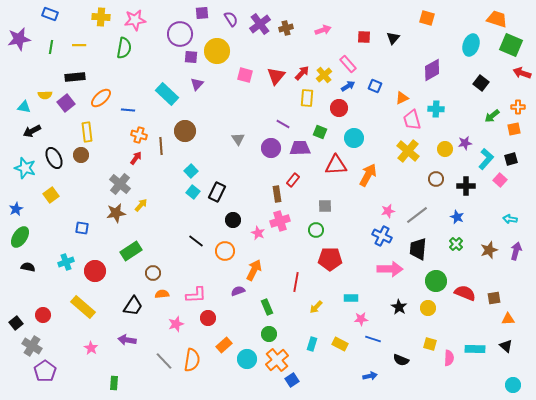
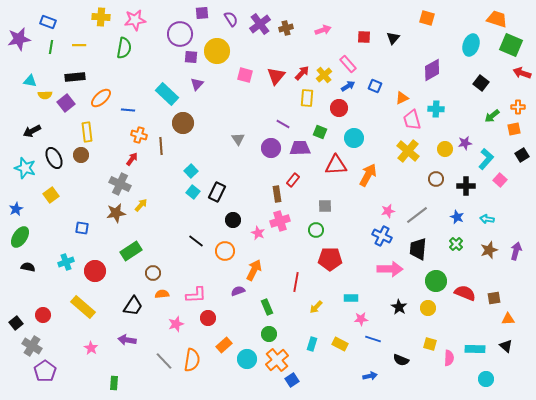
blue rectangle at (50, 14): moved 2 px left, 8 px down
cyan triangle at (24, 107): moved 6 px right, 26 px up
brown circle at (185, 131): moved 2 px left, 8 px up
red arrow at (136, 158): moved 4 px left, 1 px down
black square at (511, 159): moved 11 px right, 4 px up; rotated 16 degrees counterclockwise
gray cross at (120, 184): rotated 15 degrees counterclockwise
cyan arrow at (510, 219): moved 23 px left
cyan circle at (513, 385): moved 27 px left, 6 px up
